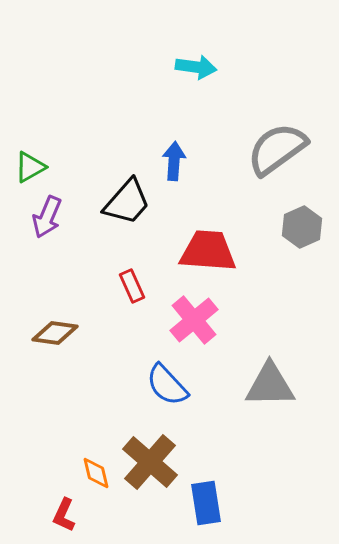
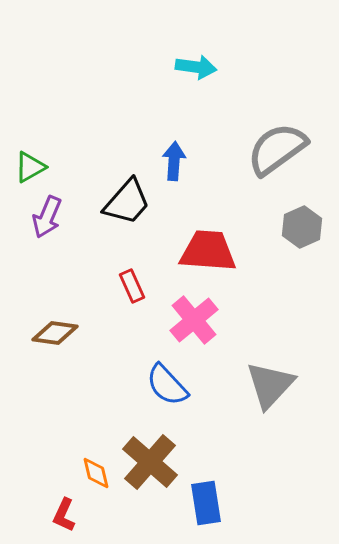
gray triangle: rotated 46 degrees counterclockwise
